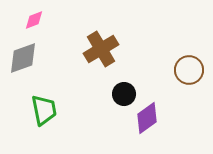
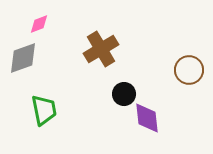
pink diamond: moved 5 px right, 4 px down
purple diamond: rotated 60 degrees counterclockwise
